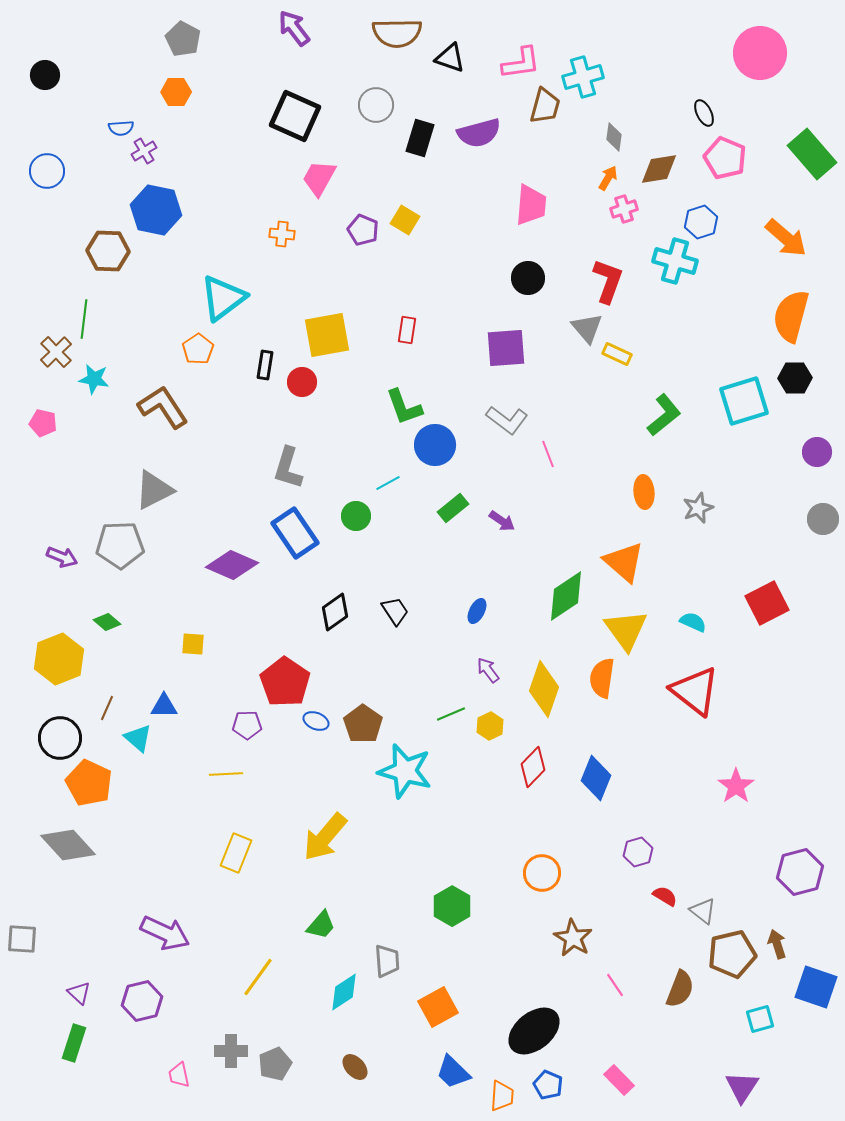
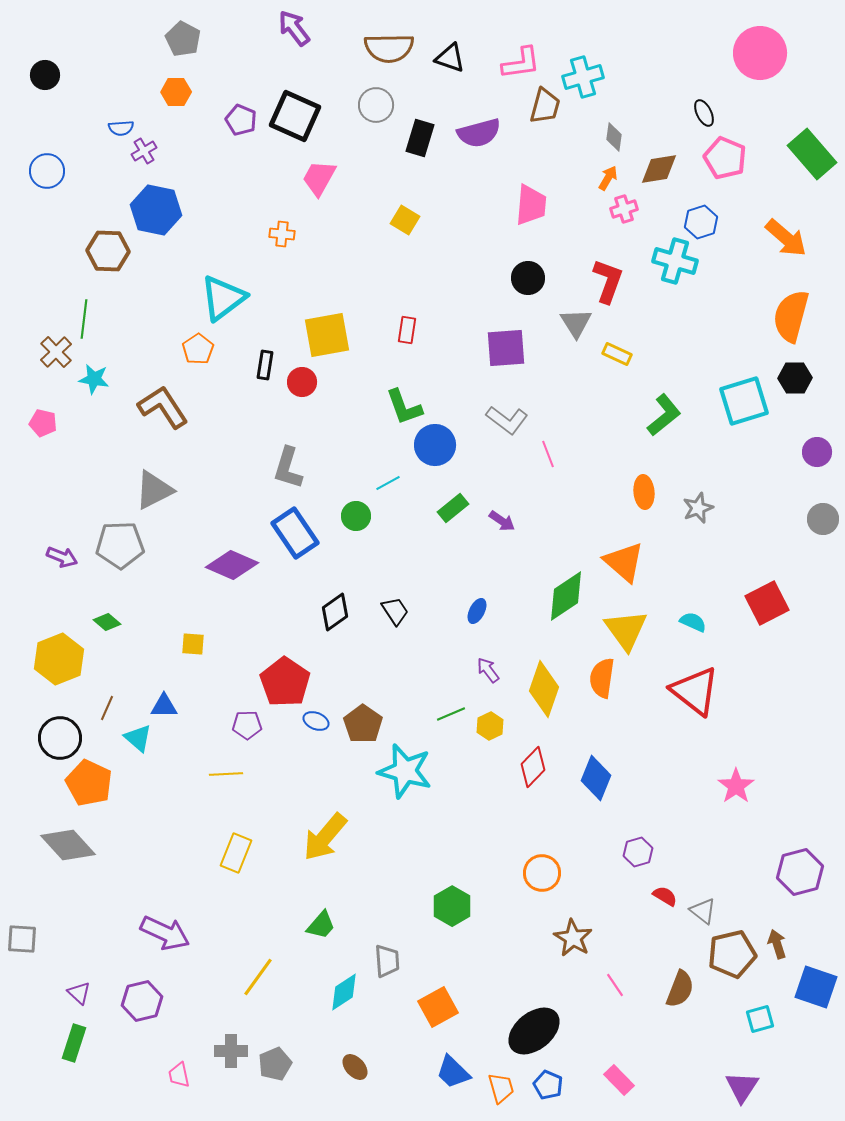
brown semicircle at (397, 33): moved 8 px left, 15 px down
purple pentagon at (363, 230): moved 122 px left, 110 px up
gray triangle at (587, 328): moved 11 px left, 5 px up; rotated 8 degrees clockwise
orange trapezoid at (502, 1096): moved 1 px left, 8 px up; rotated 20 degrees counterclockwise
